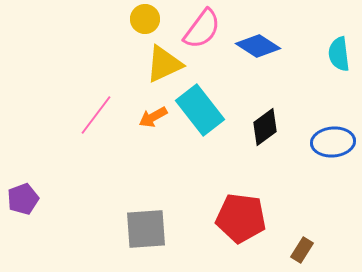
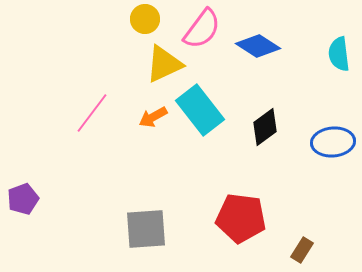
pink line: moved 4 px left, 2 px up
